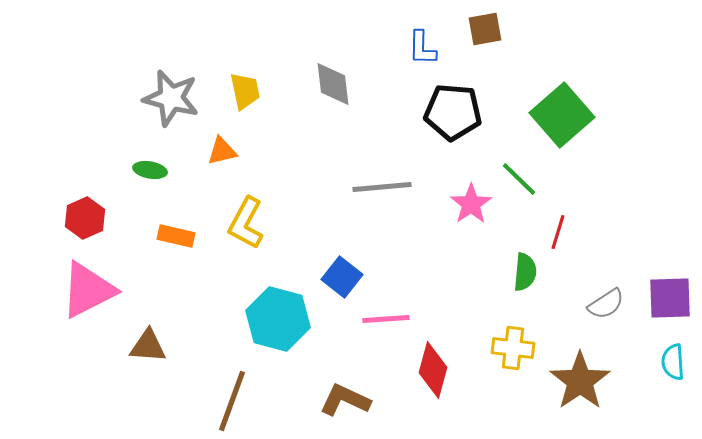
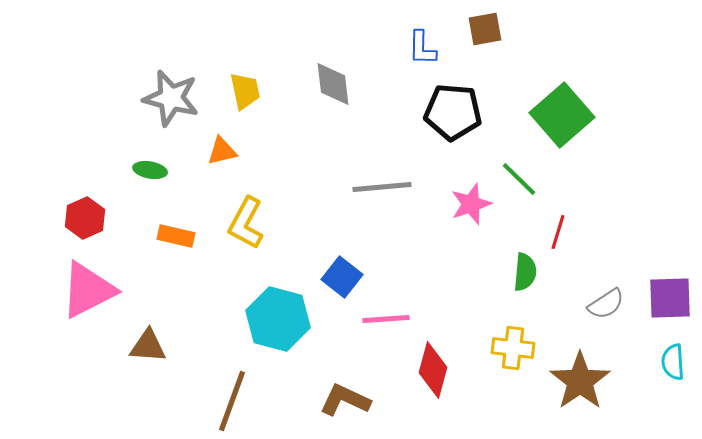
pink star: rotated 15 degrees clockwise
